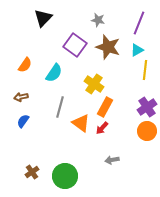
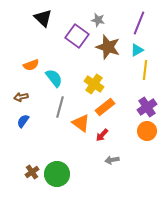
black triangle: rotated 30 degrees counterclockwise
purple square: moved 2 px right, 9 px up
orange semicircle: moved 6 px right; rotated 35 degrees clockwise
cyan semicircle: moved 5 px down; rotated 72 degrees counterclockwise
orange rectangle: rotated 24 degrees clockwise
red arrow: moved 7 px down
green circle: moved 8 px left, 2 px up
